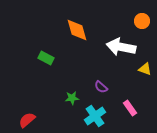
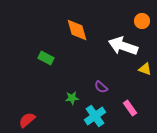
white arrow: moved 2 px right, 1 px up; rotated 8 degrees clockwise
